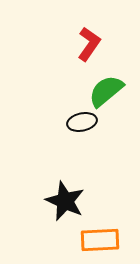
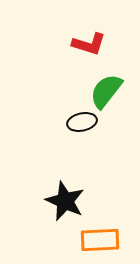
red L-shape: rotated 72 degrees clockwise
green semicircle: rotated 12 degrees counterclockwise
